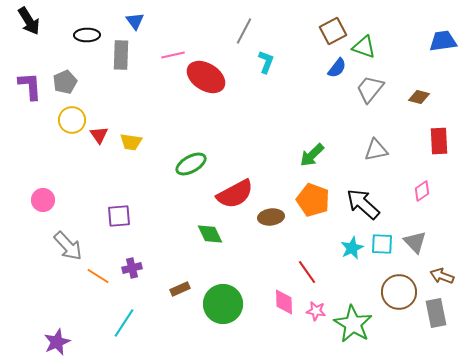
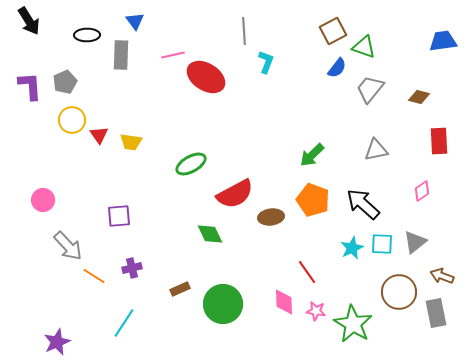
gray line at (244, 31): rotated 32 degrees counterclockwise
gray triangle at (415, 242): rotated 35 degrees clockwise
orange line at (98, 276): moved 4 px left
